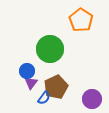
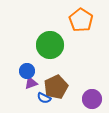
green circle: moved 4 px up
purple triangle: rotated 32 degrees clockwise
blue semicircle: rotated 80 degrees clockwise
